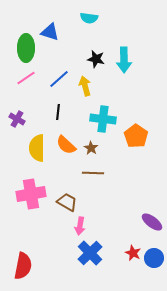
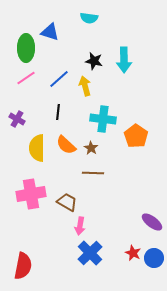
black star: moved 2 px left, 2 px down
